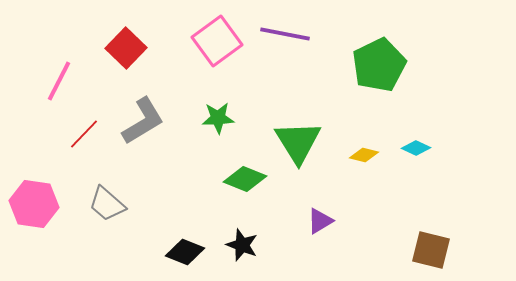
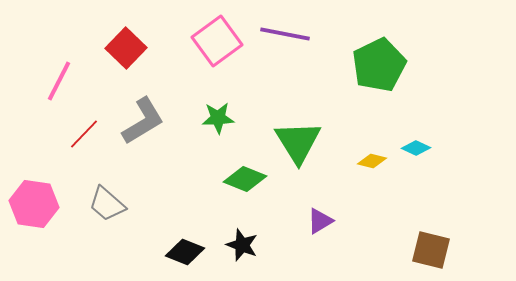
yellow diamond: moved 8 px right, 6 px down
